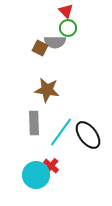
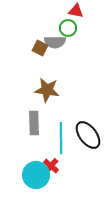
red triangle: moved 10 px right; rotated 35 degrees counterclockwise
cyan line: moved 6 px down; rotated 36 degrees counterclockwise
